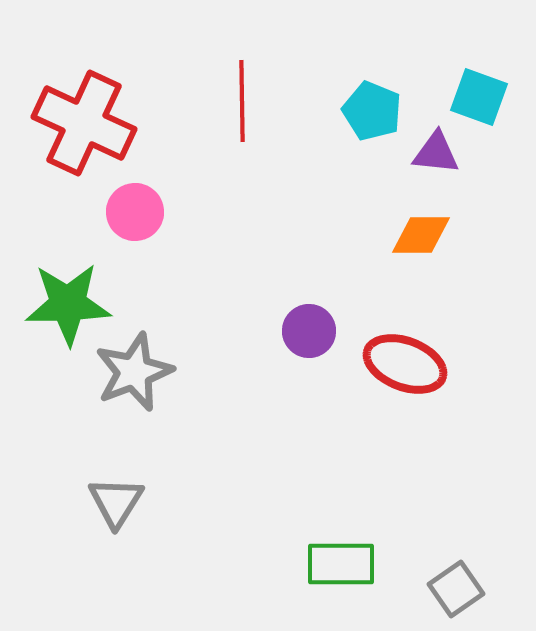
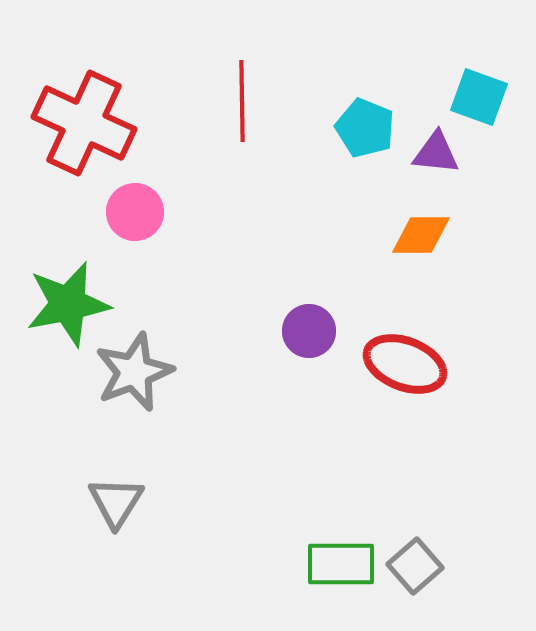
cyan pentagon: moved 7 px left, 17 px down
green star: rotated 10 degrees counterclockwise
gray square: moved 41 px left, 23 px up; rotated 6 degrees counterclockwise
